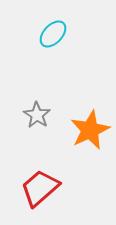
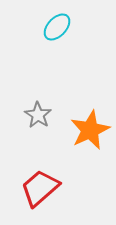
cyan ellipse: moved 4 px right, 7 px up
gray star: moved 1 px right
